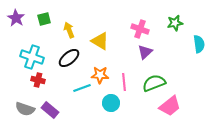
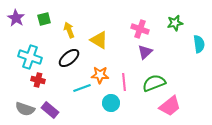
yellow triangle: moved 1 px left, 1 px up
cyan cross: moved 2 px left
